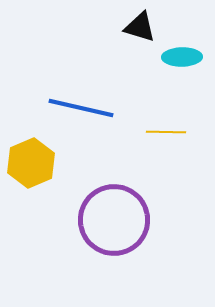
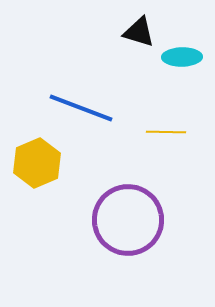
black triangle: moved 1 px left, 5 px down
blue line: rotated 8 degrees clockwise
yellow hexagon: moved 6 px right
purple circle: moved 14 px right
